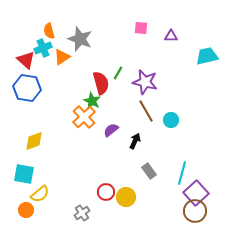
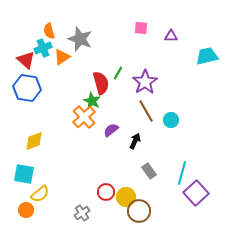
purple star: rotated 25 degrees clockwise
brown circle: moved 56 px left
